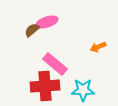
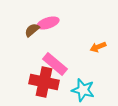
pink ellipse: moved 1 px right, 1 px down
red cross: moved 1 px left, 4 px up; rotated 16 degrees clockwise
cyan star: rotated 15 degrees clockwise
